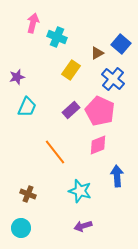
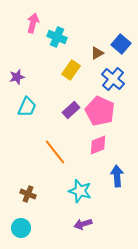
purple arrow: moved 2 px up
